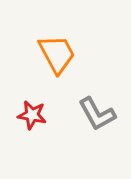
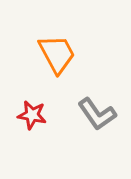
gray L-shape: rotated 6 degrees counterclockwise
